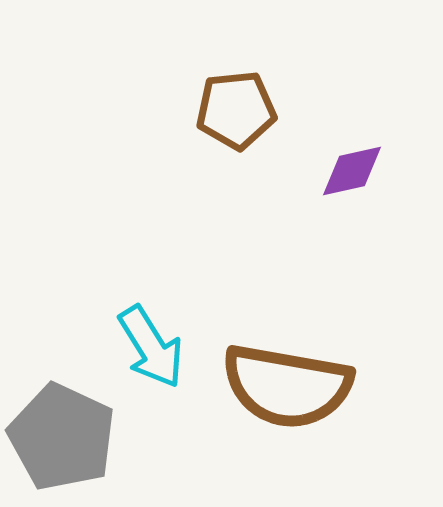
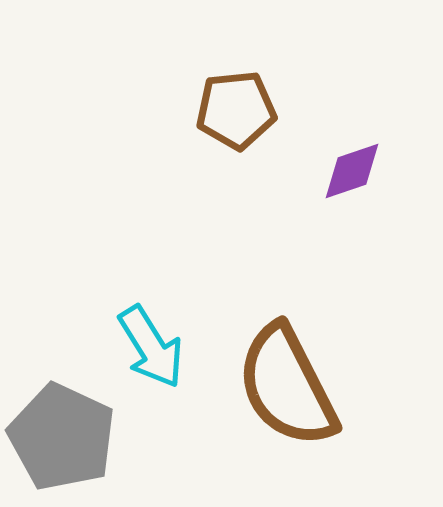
purple diamond: rotated 6 degrees counterclockwise
brown semicircle: rotated 53 degrees clockwise
